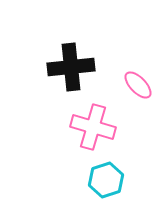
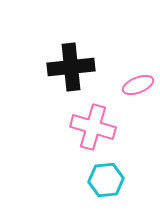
pink ellipse: rotated 68 degrees counterclockwise
cyan hexagon: rotated 12 degrees clockwise
